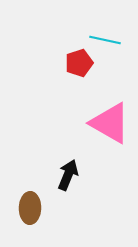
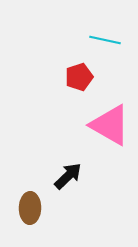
red pentagon: moved 14 px down
pink triangle: moved 2 px down
black arrow: moved 1 px down; rotated 24 degrees clockwise
